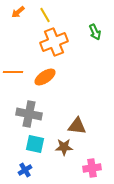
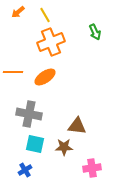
orange cross: moved 3 px left
